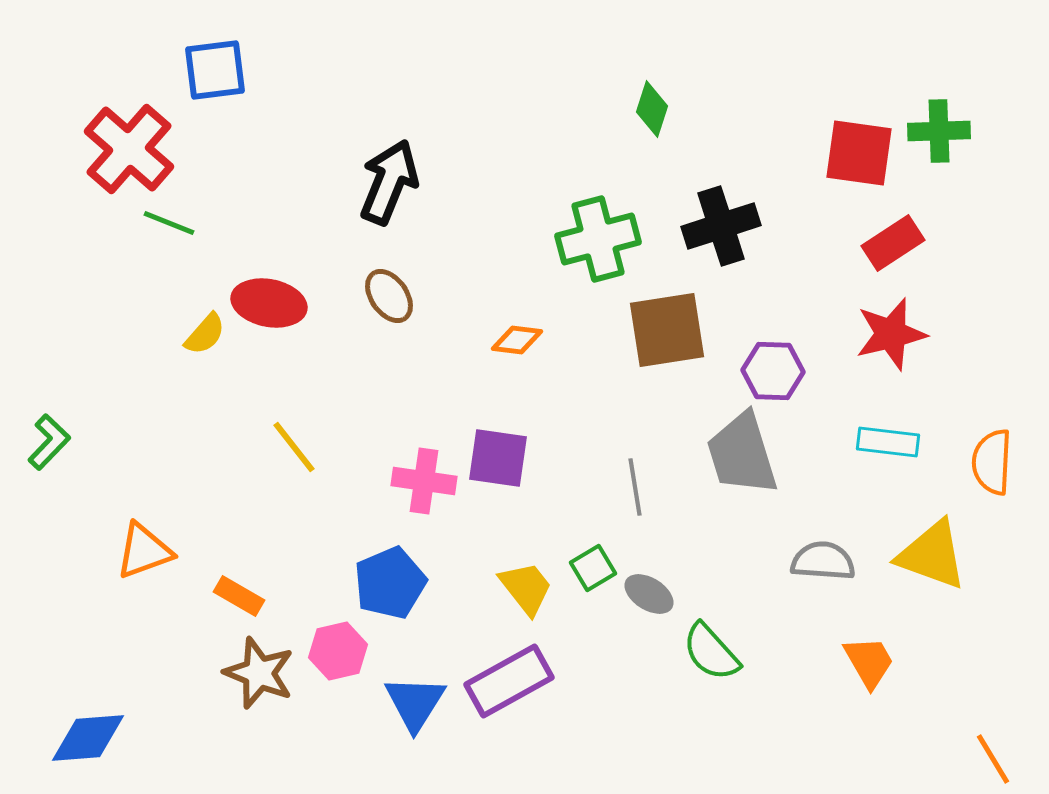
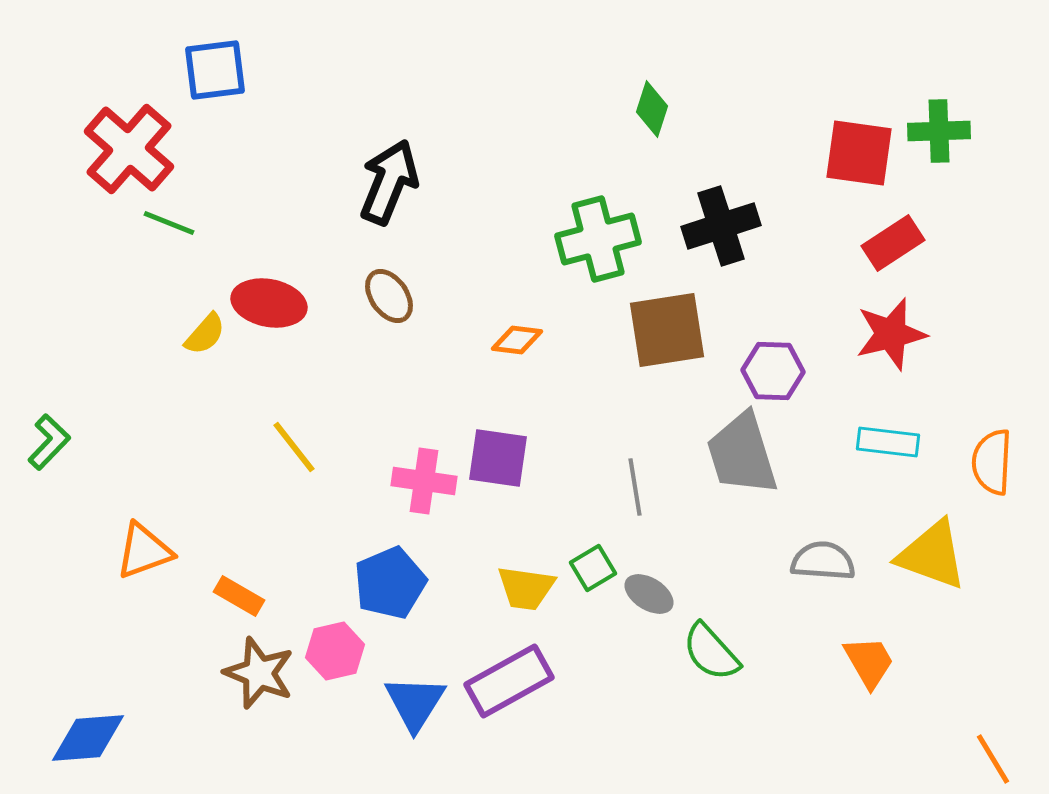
yellow trapezoid at (526, 588): rotated 136 degrees clockwise
pink hexagon at (338, 651): moved 3 px left
